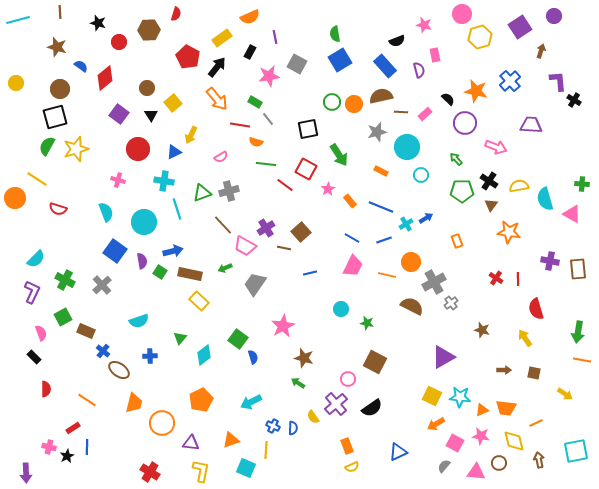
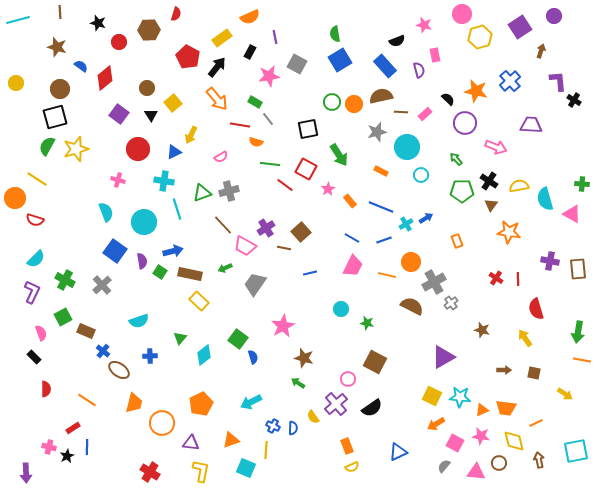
green line at (266, 164): moved 4 px right
red semicircle at (58, 209): moved 23 px left, 11 px down
orange pentagon at (201, 400): moved 4 px down
